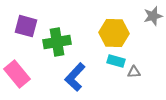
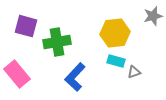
yellow hexagon: moved 1 px right; rotated 8 degrees counterclockwise
gray triangle: rotated 16 degrees counterclockwise
